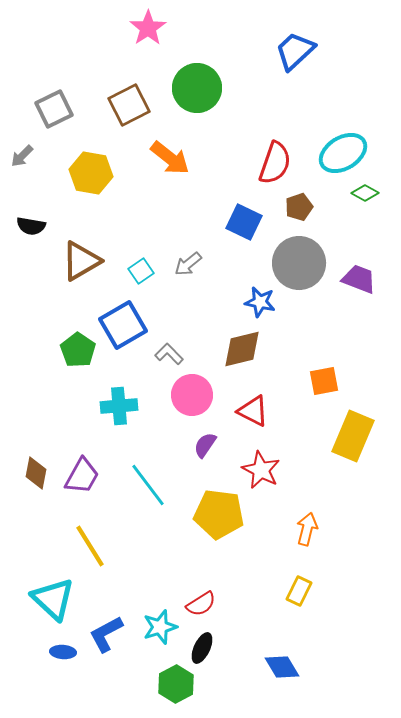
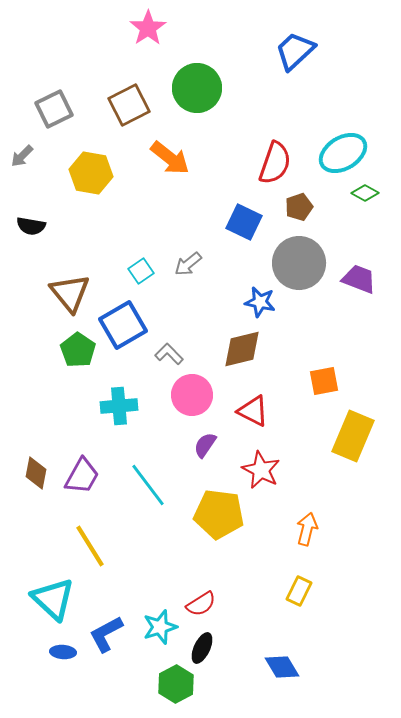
brown triangle at (81, 261): moved 11 px left, 32 px down; rotated 39 degrees counterclockwise
